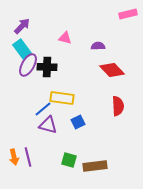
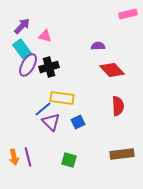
pink triangle: moved 20 px left, 2 px up
black cross: moved 2 px right; rotated 18 degrees counterclockwise
purple triangle: moved 3 px right, 3 px up; rotated 30 degrees clockwise
brown rectangle: moved 27 px right, 12 px up
